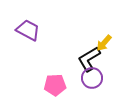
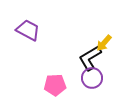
black L-shape: moved 1 px right, 1 px up
